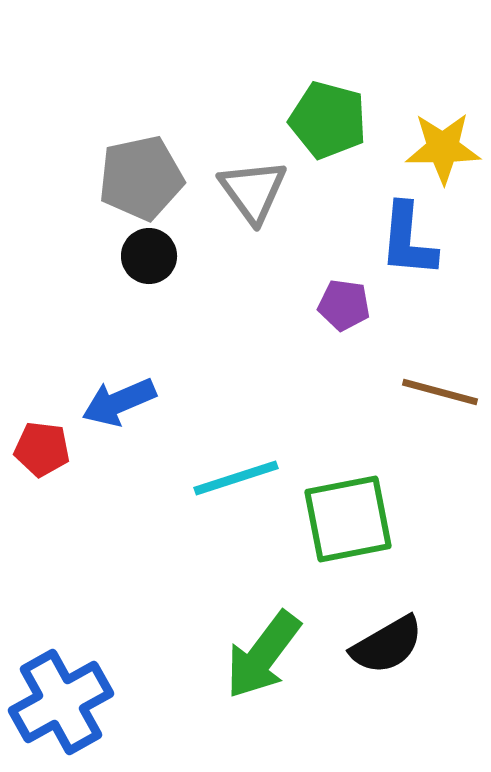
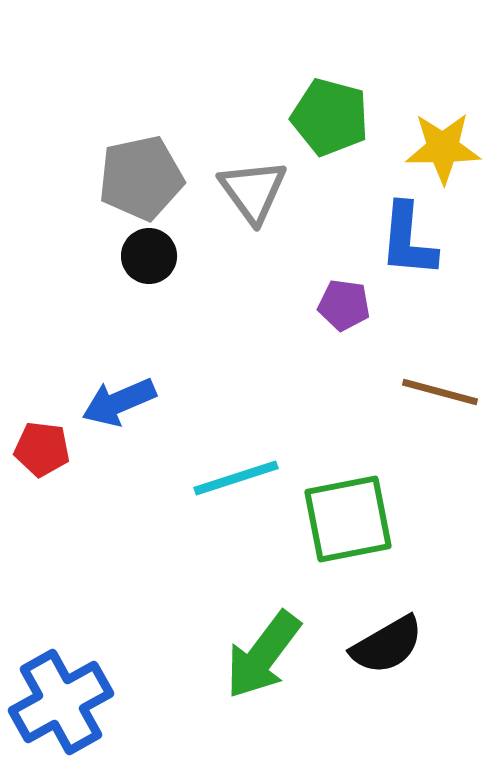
green pentagon: moved 2 px right, 3 px up
